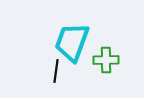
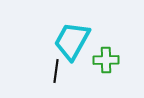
cyan trapezoid: moved 1 px up; rotated 9 degrees clockwise
